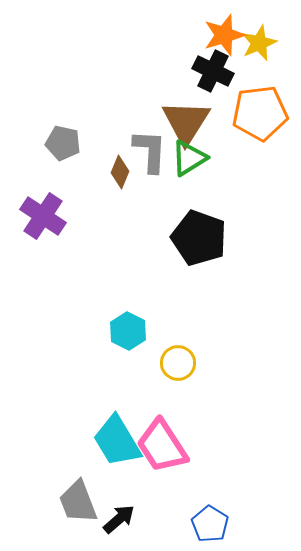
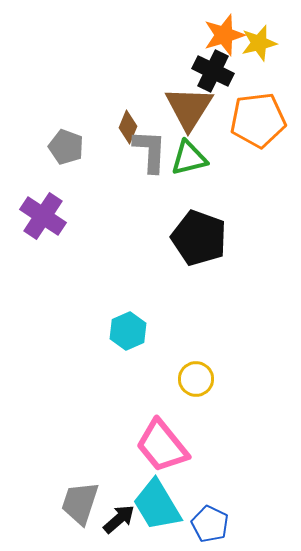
yellow star: rotated 9 degrees clockwise
orange pentagon: moved 2 px left, 7 px down
brown triangle: moved 3 px right, 14 px up
gray pentagon: moved 3 px right, 4 px down; rotated 8 degrees clockwise
green triangle: rotated 18 degrees clockwise
brown diamond: moved 8 px right, 45 px up
cyan hexagon: rotated 9 degrees clockwise
yellow circle: moved 18 px right, 16 px down
cyan trapezoid: moved 40 px right, 64 px down
pink trapezoid: rotated 6 degrees counterclockwise
gray trapezoid: moved 2 px right, 1 px down; rotated 39 degrees clockwise
blue pentagon: rotated 6 degrees counterclockwise
